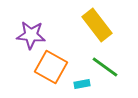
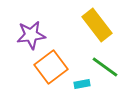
purple star: rotated 12 degrees counterclockwise
orange square: rotated 24 degrees clockwise
